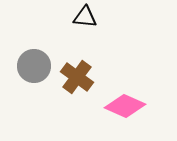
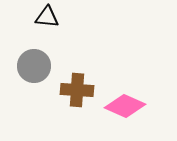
black triangle: moved 38 px left
brown cross: moved 13 px down; rotated 32 degrees counterclockwise
